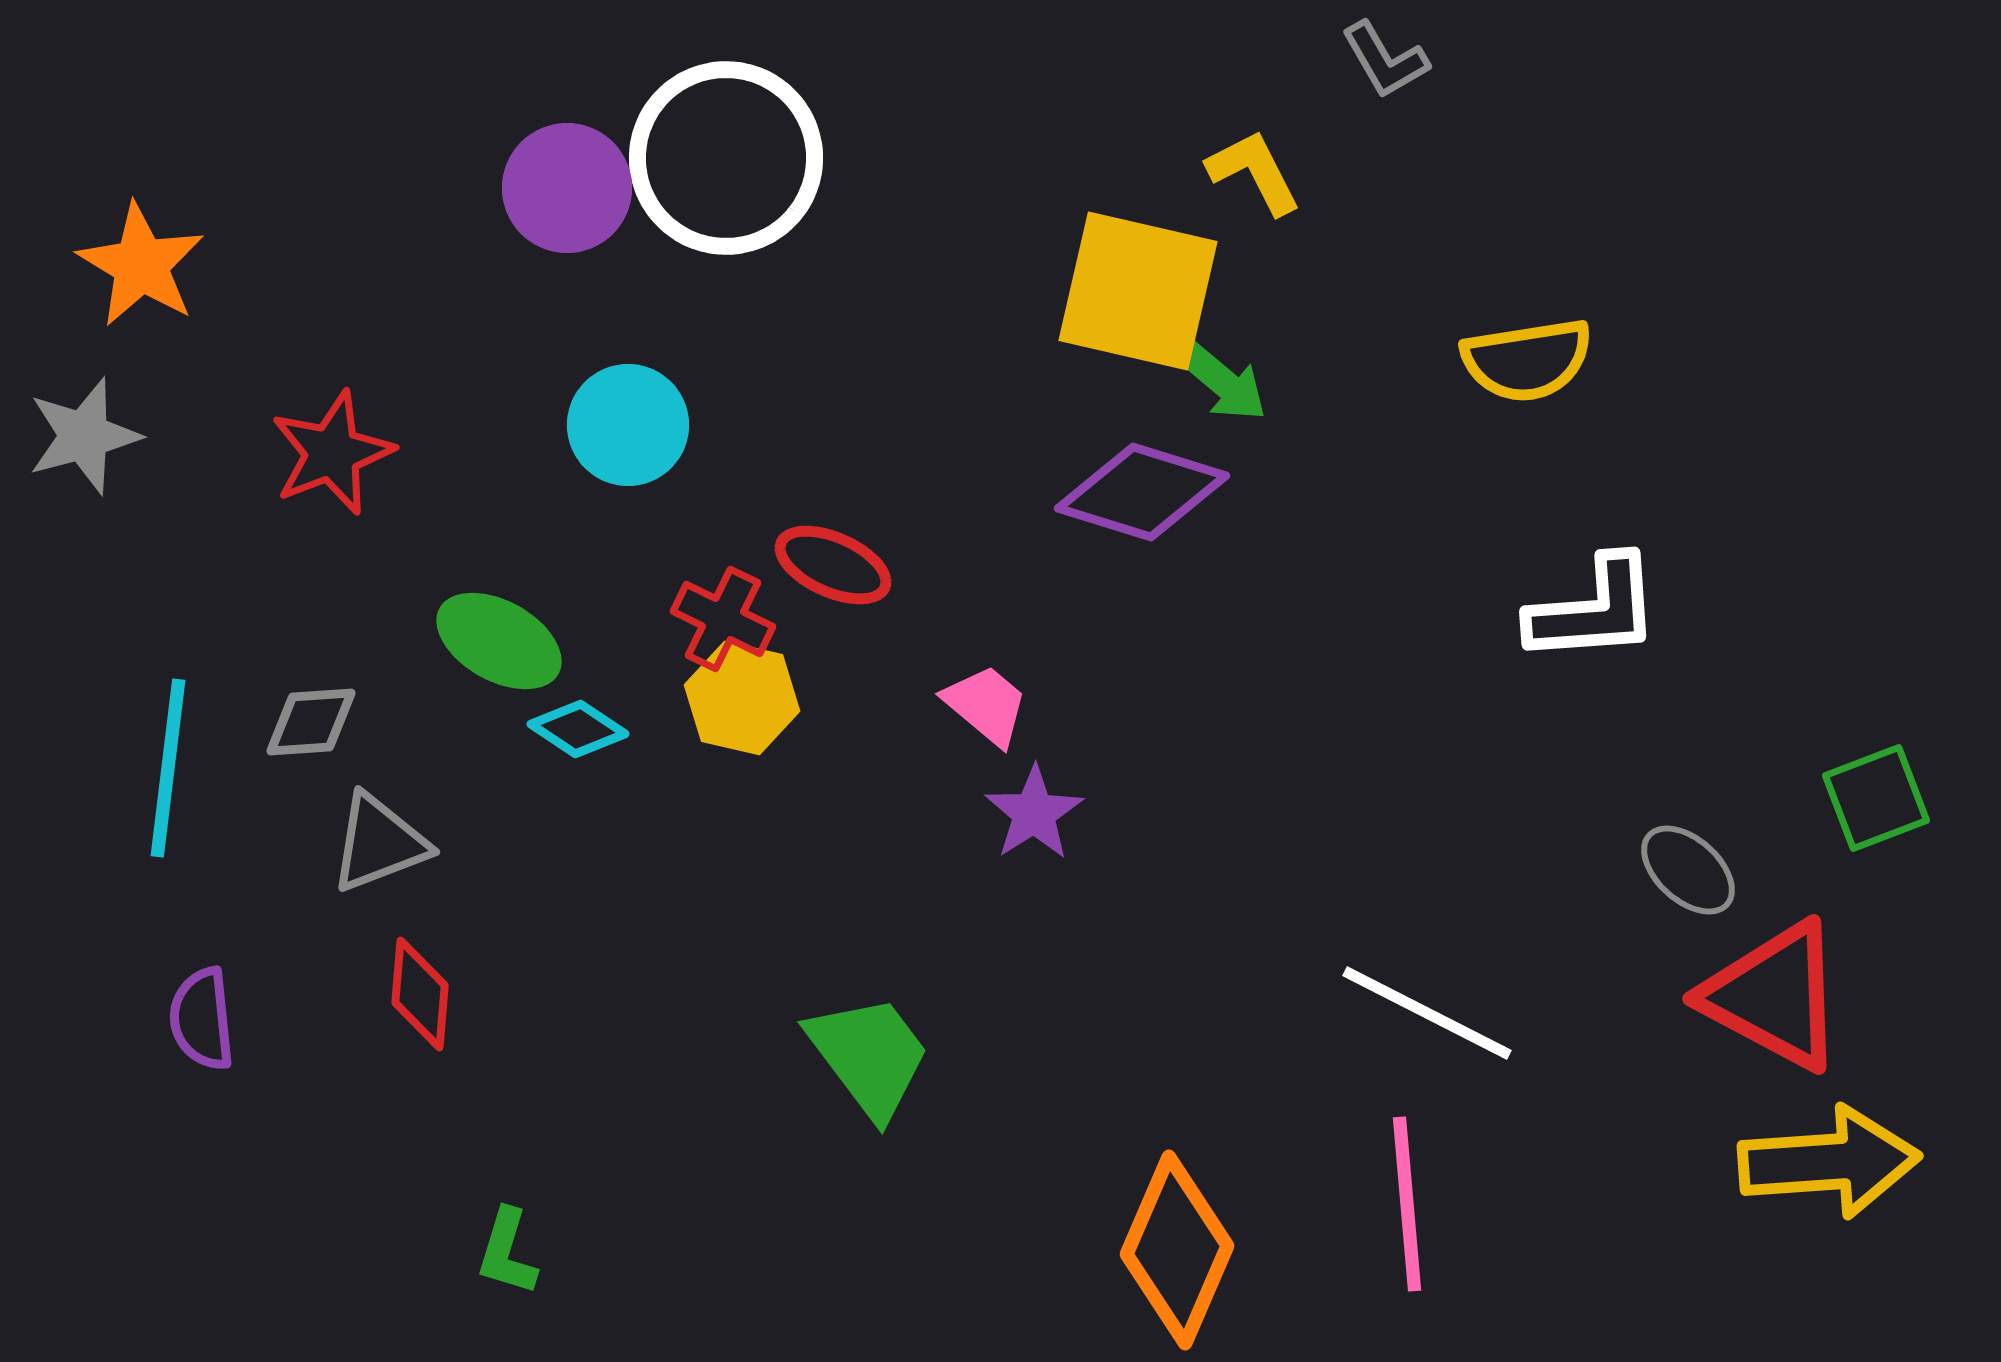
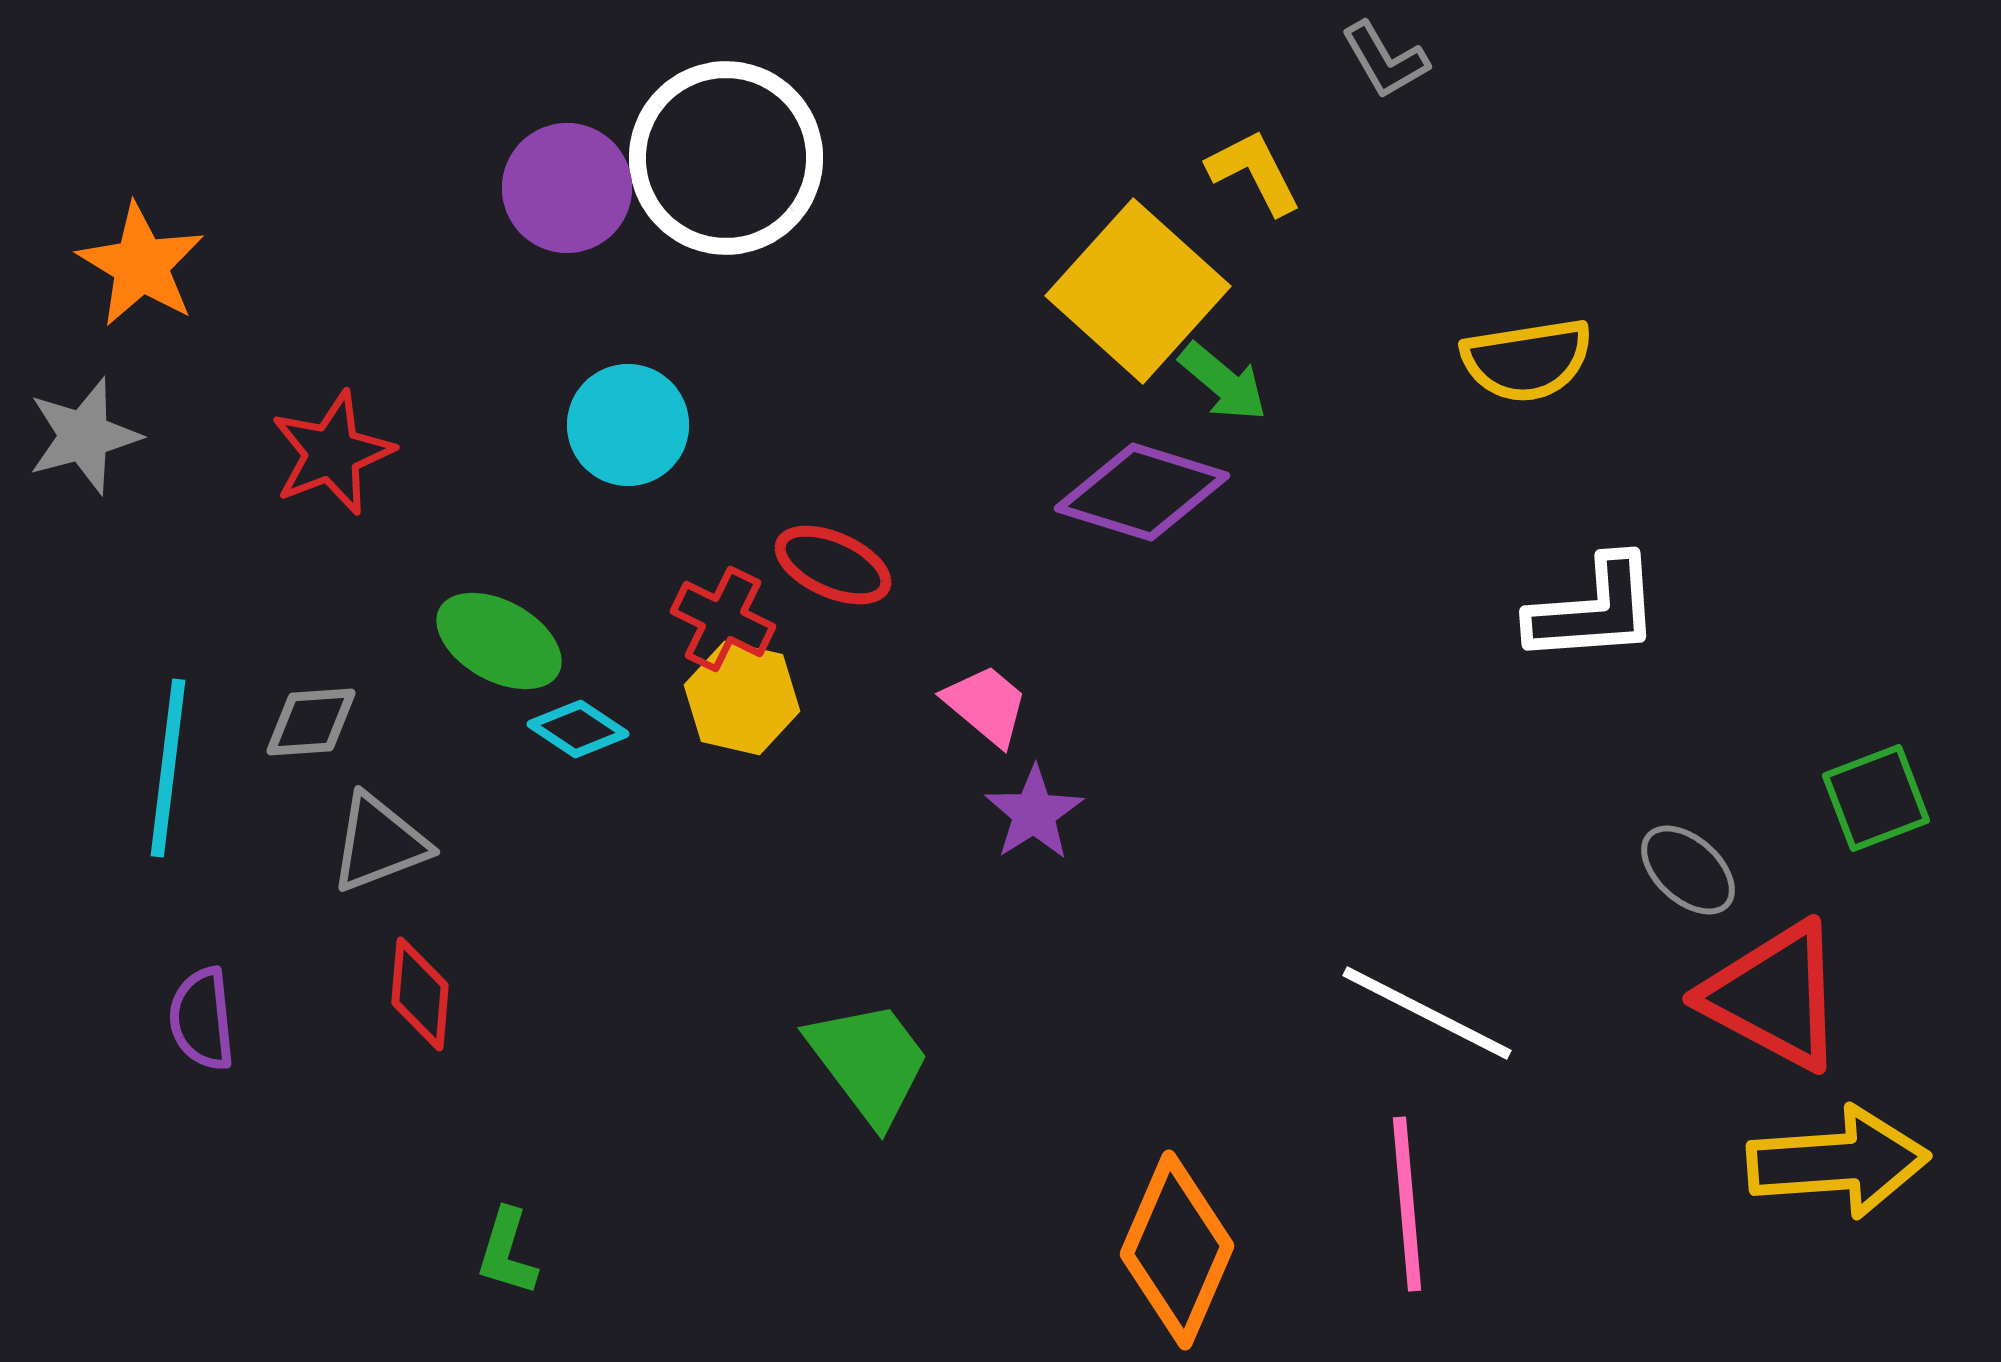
yellow square: rotated 29 degrees clockwise
green trapezoid: moved 6 px down
yellow arrow: moved 9 px right
